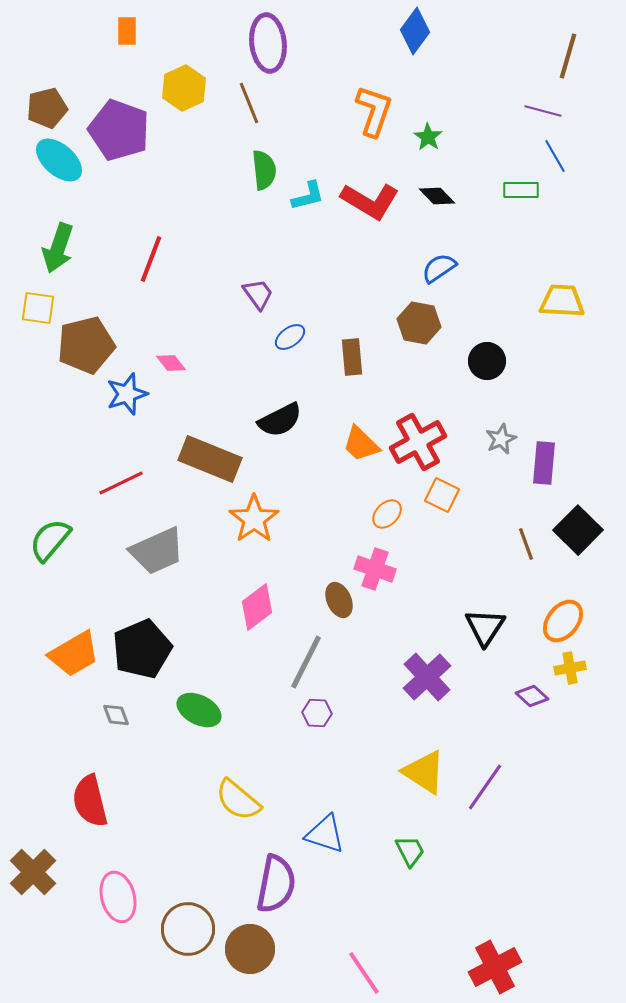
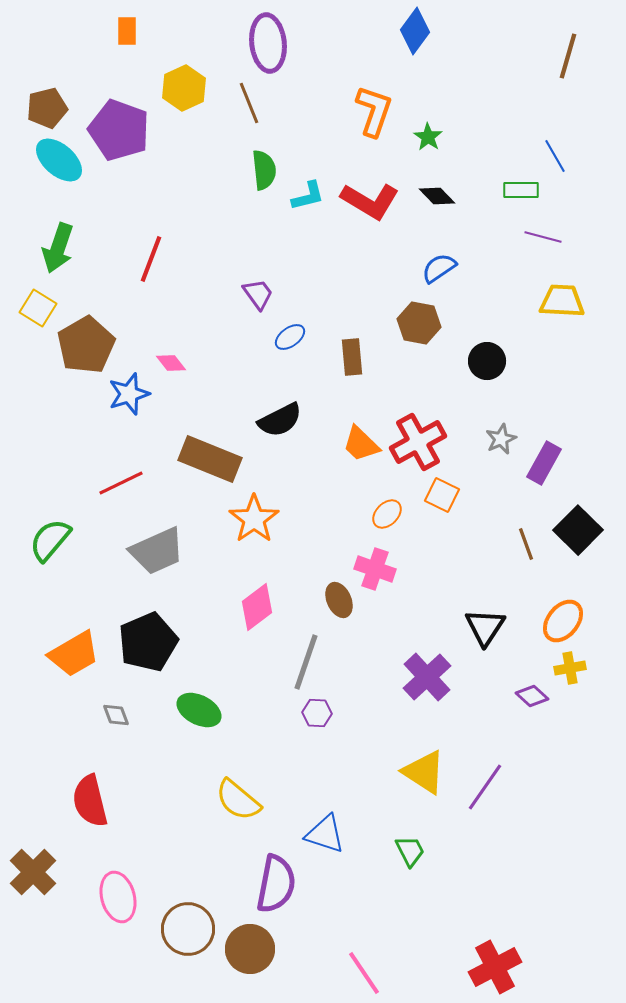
purple line at (543, 111): moved 126 px down
yellow square at (38, 308): rotated 24 degrees clockwise
brown pentagon at (86, 345): rotated 16 degrees counterclockwise
blue star at (127, 394): moved 2 px right
purple rectangle at (544, 463): rotated 24 degrees clockwise
black pentagon at (142, 649): moved 6 px right, 7 px up
gray line at (306, 662): rotated 8 degrees counterclockwise
